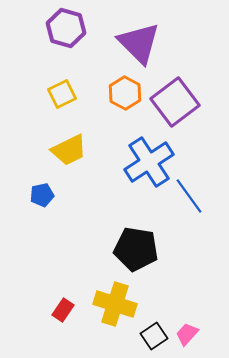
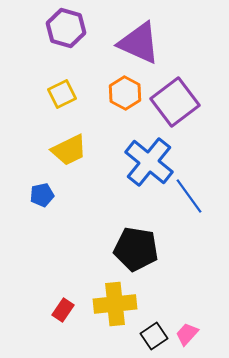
purple triangle: rotated 21 degrees counterclockwise
blue cross: rotated 18 degrees counterclockwise
yellow cross: rotated 24 degrees counterclockwise
